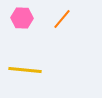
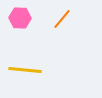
pink hexagon: moved 2 px left
